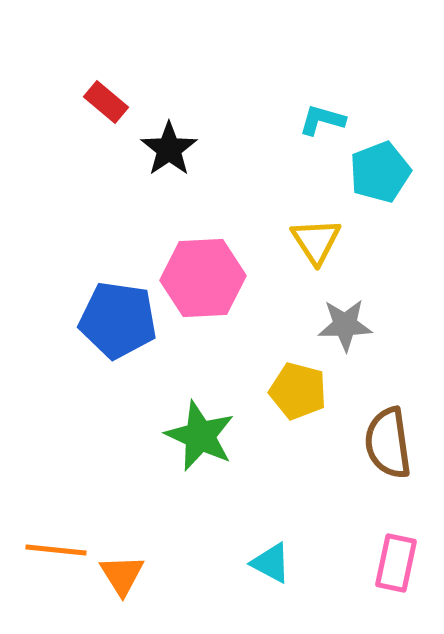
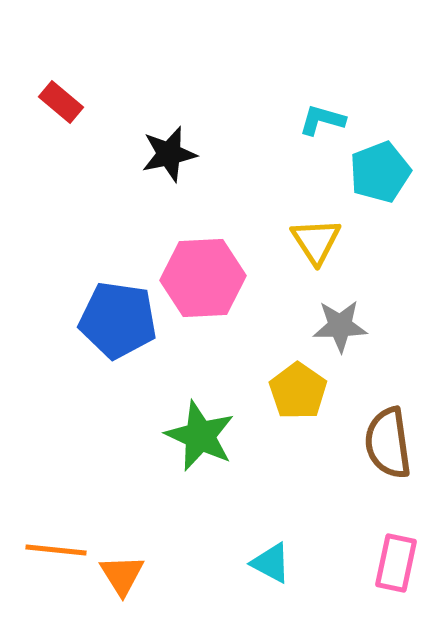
red rectangle: moved 45 px left
black star: moved 5 px down; rotated 22 degrees clockwise
gray star: moved 5 px left, 1 px down
yellow pentagon: rotated 20 degrees clockwise
